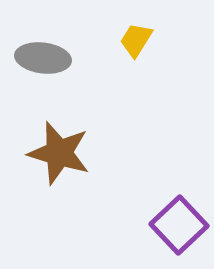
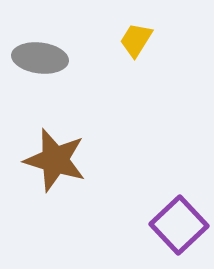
gray ellipse: moved 3 px left
brown star: moved 4 px left, 7 px down
